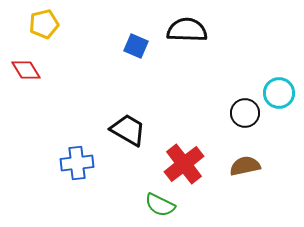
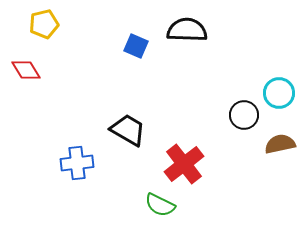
black circle: moved 1 px left, 2 px down
brown semicircle: moved 35 px right, 22 px up
